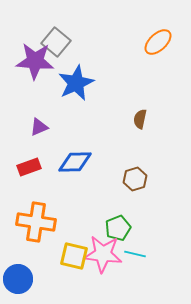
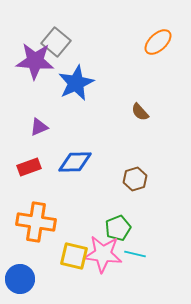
brown semicircle: moved 7 px up; rotated 54 degrees counterclockwise
blue circle: moved 2 px right
